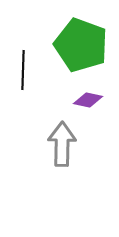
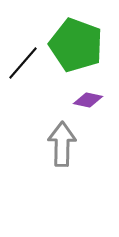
green pentagon: moved 5 px left
black line: moved 7 px up; rotated 39 degrees clockwise
